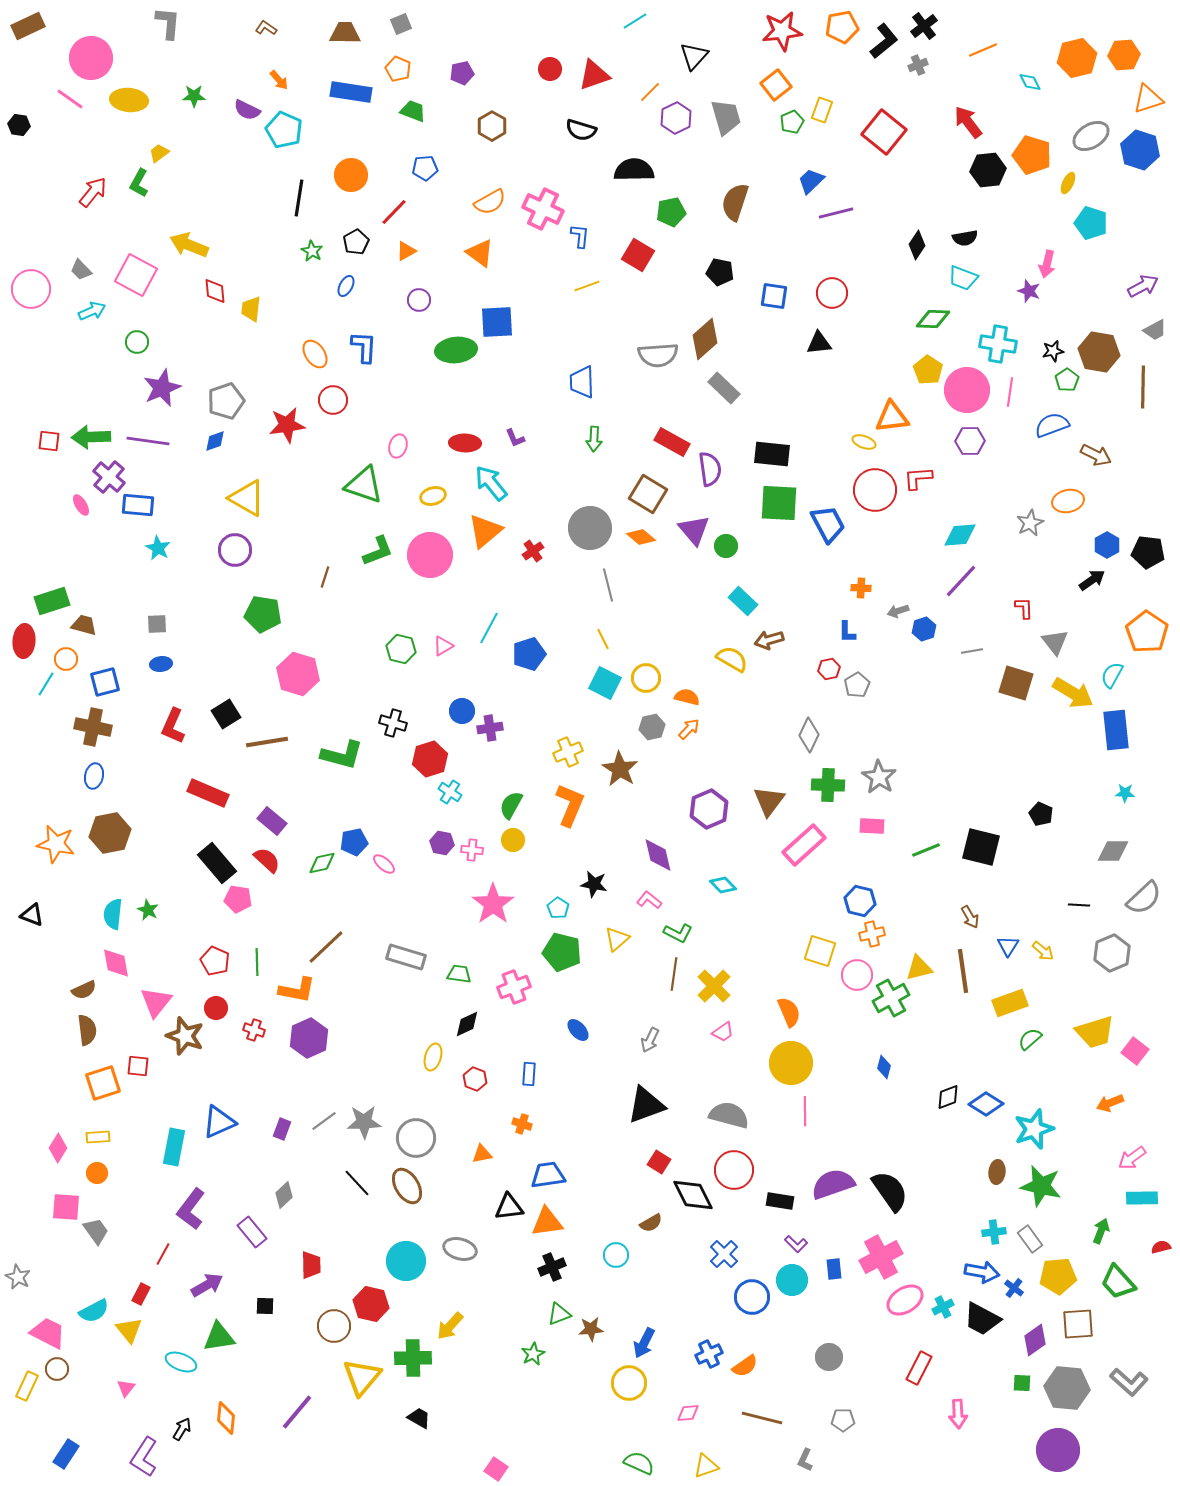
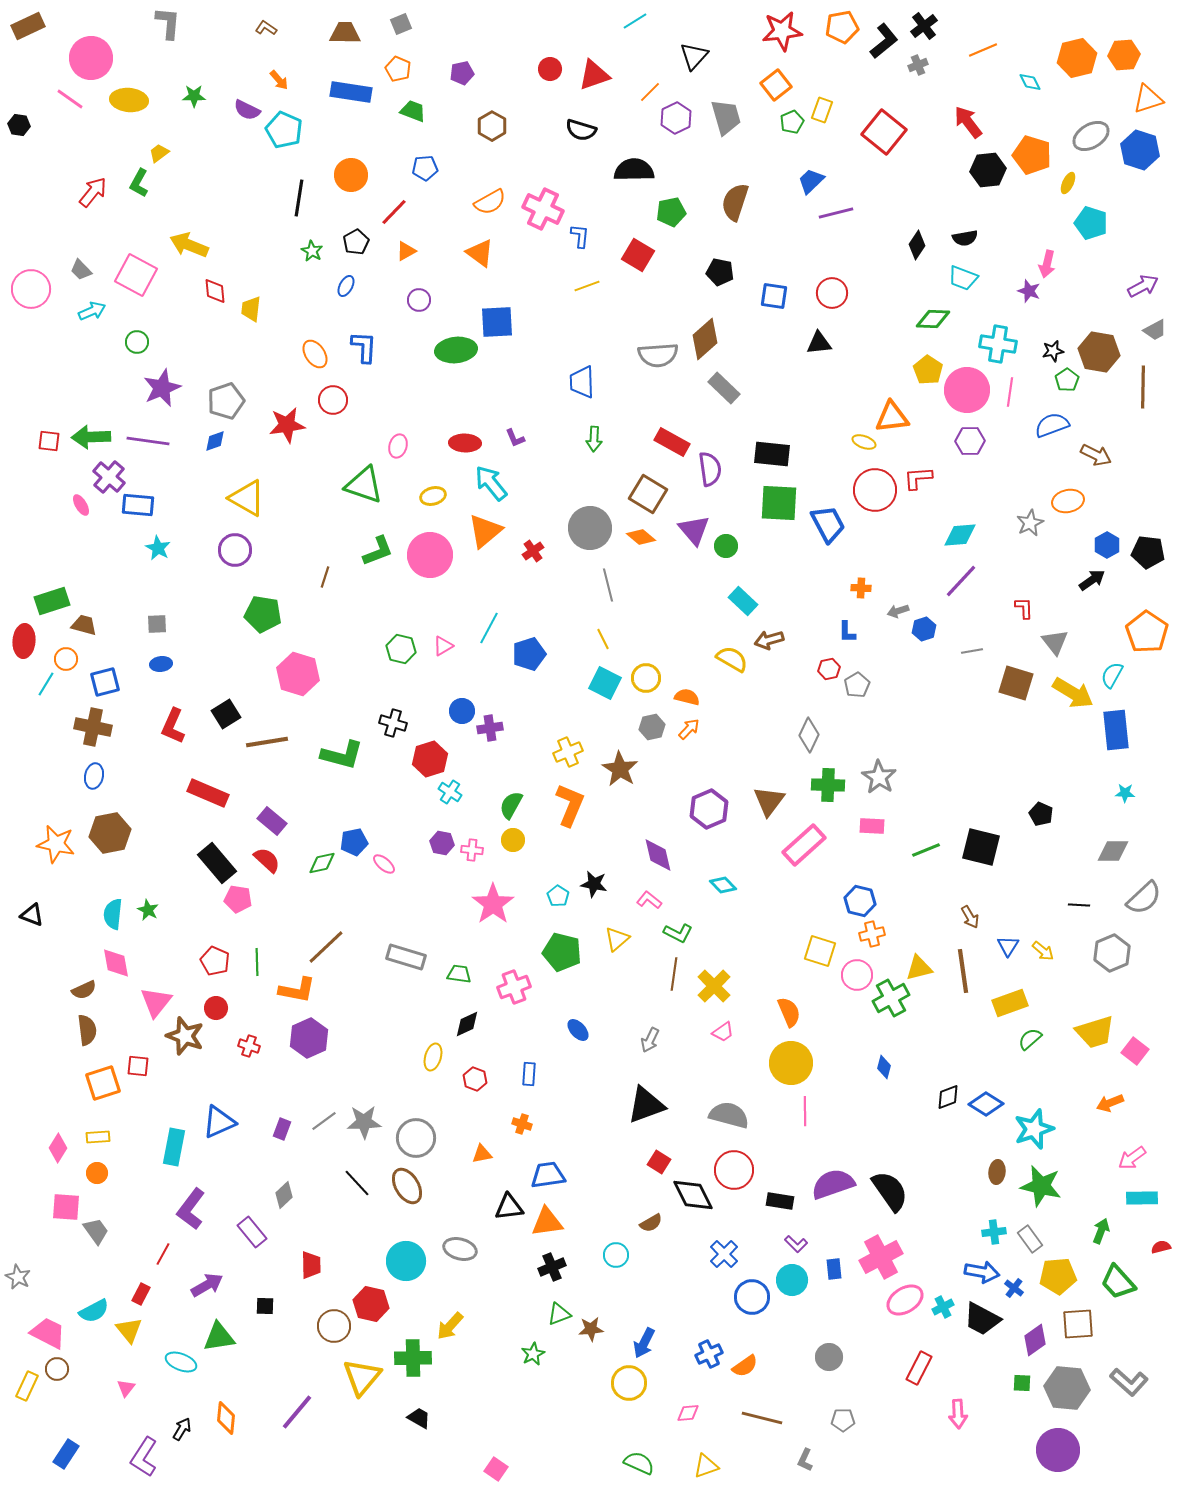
cyan pentagon at (558, 908): moved 12 px up
red cross at (254, 1030): moved 5 px left, 16 px down
